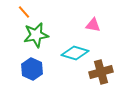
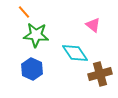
pink triangle: rotated 28 degrees clockwise
green star: rotated 15 degrees clockwise
cyan diamond: rotated 40 degrees clockwise
brown cross: moved 1 px left, 2 px down
